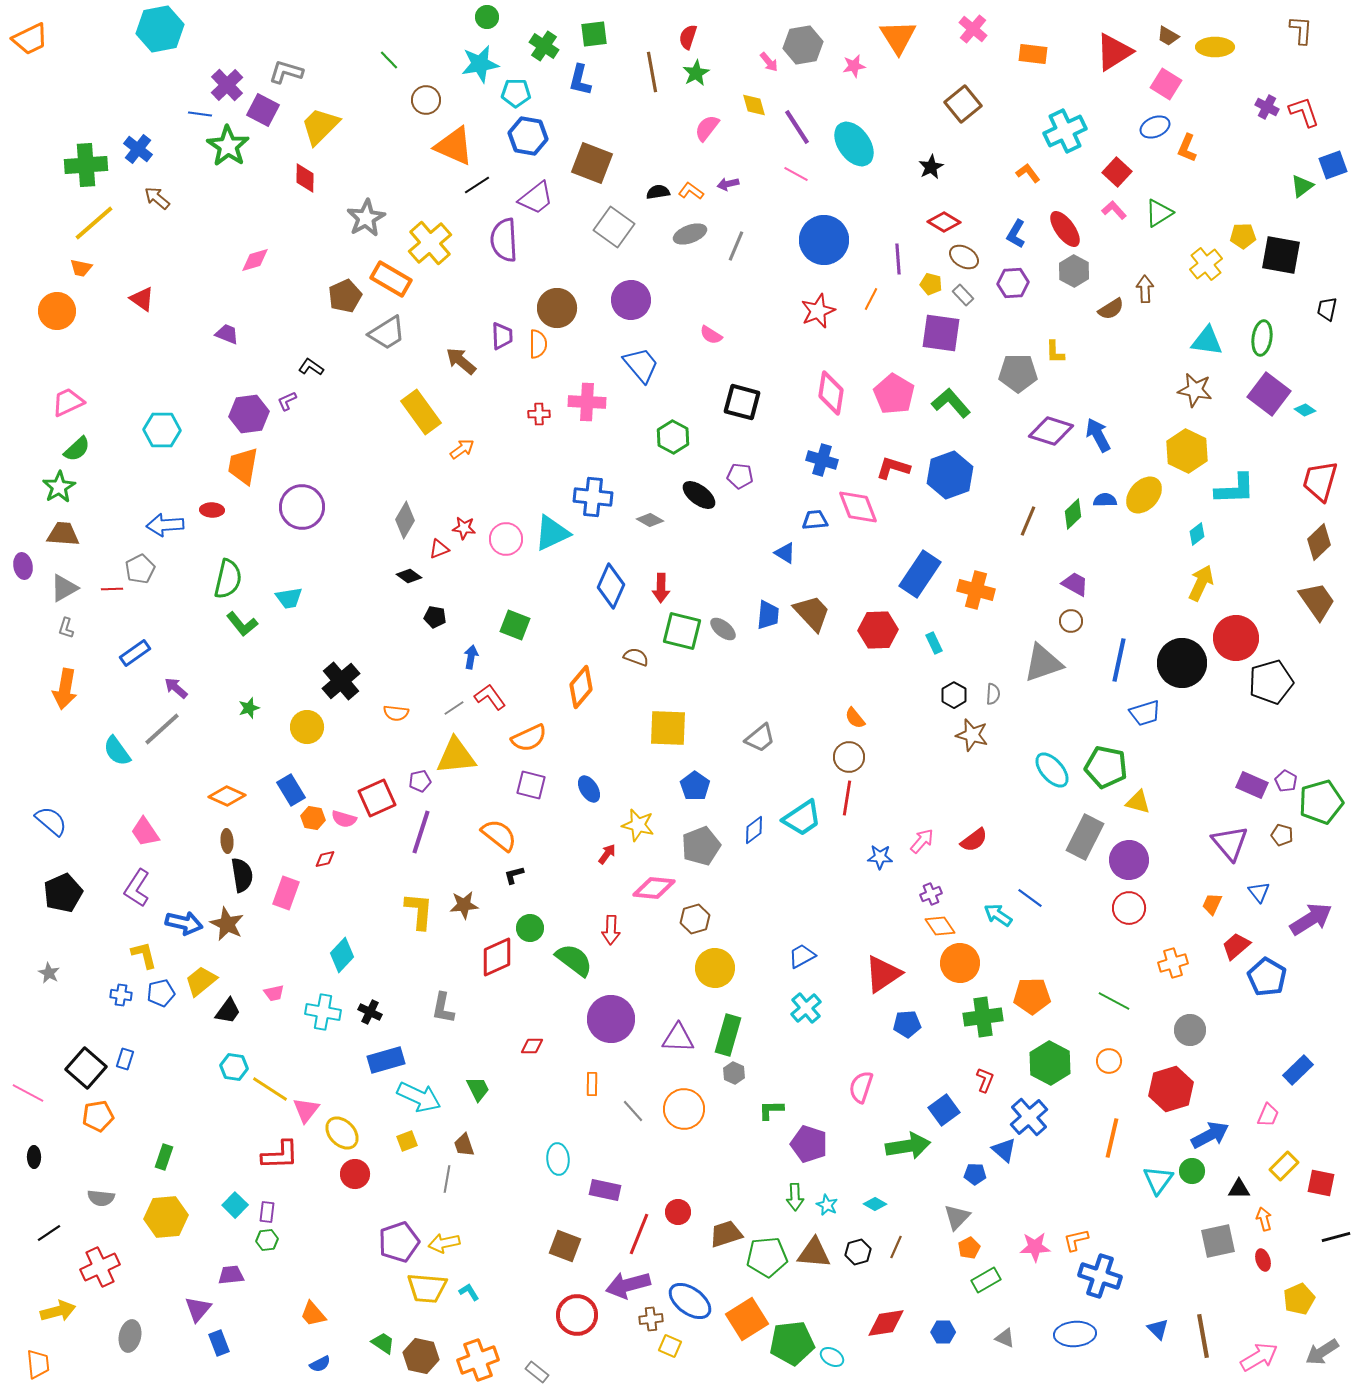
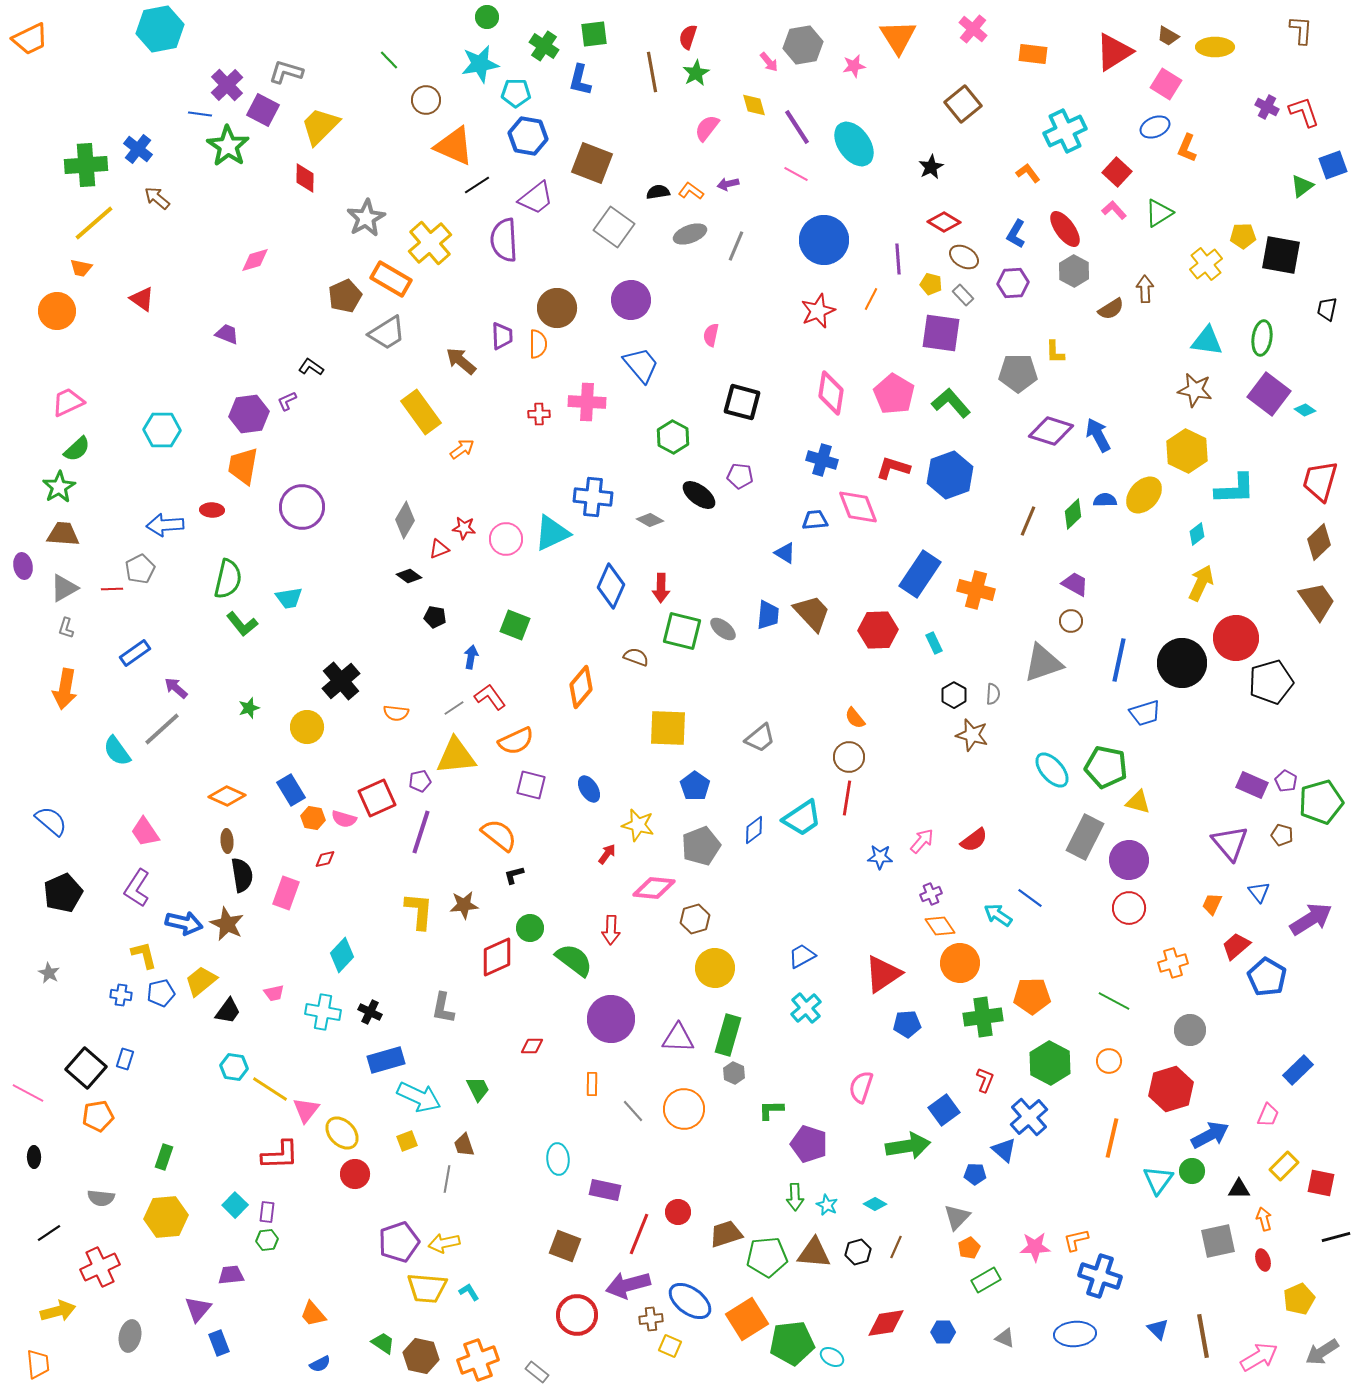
pink semicircle at (711, 335): rotated 70 degrees clockwise
orange semicircle at (529, 738): moved 13 px left, 3 px down
